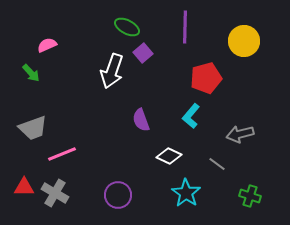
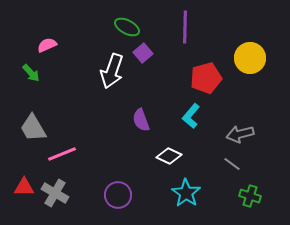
yellow circle: moved 6 px right, 17 px down
gray trapezoid: rotated 80 degrees clockwise
gray line: moved 15 px right
